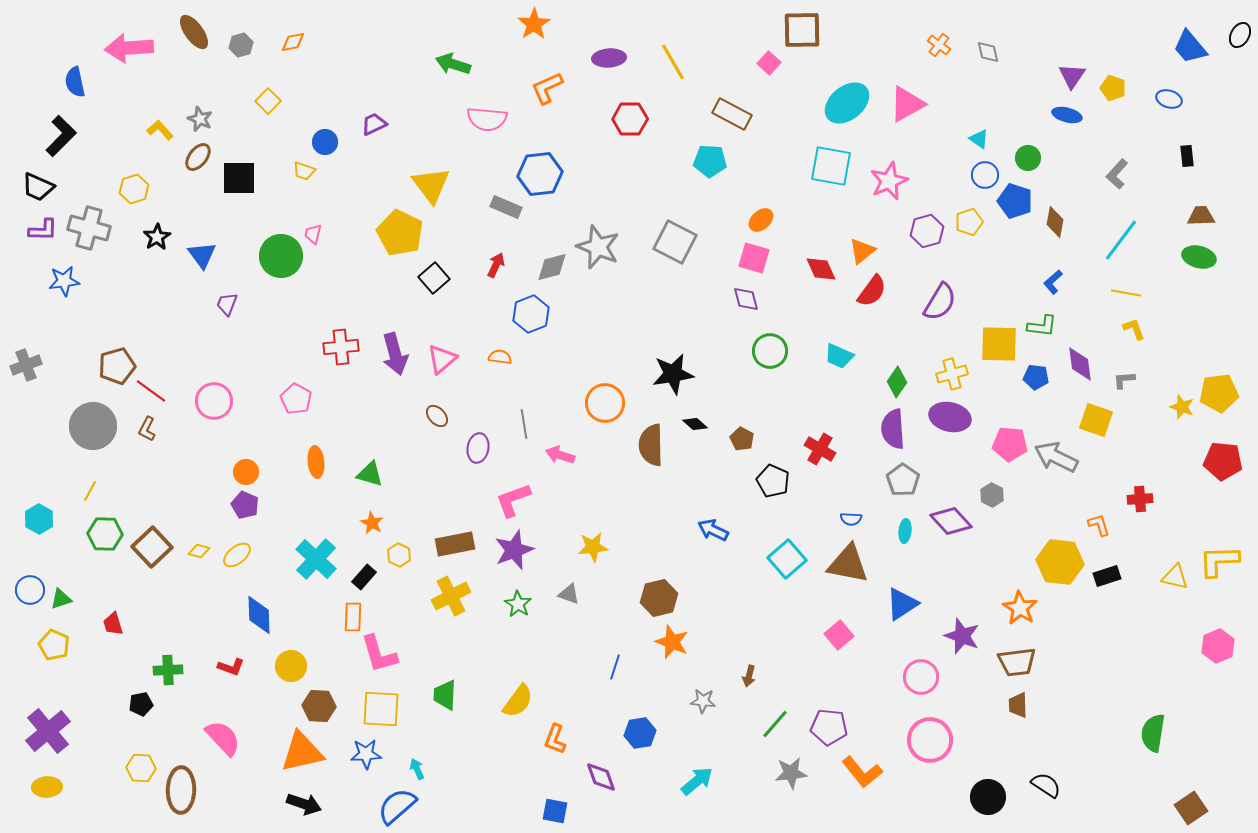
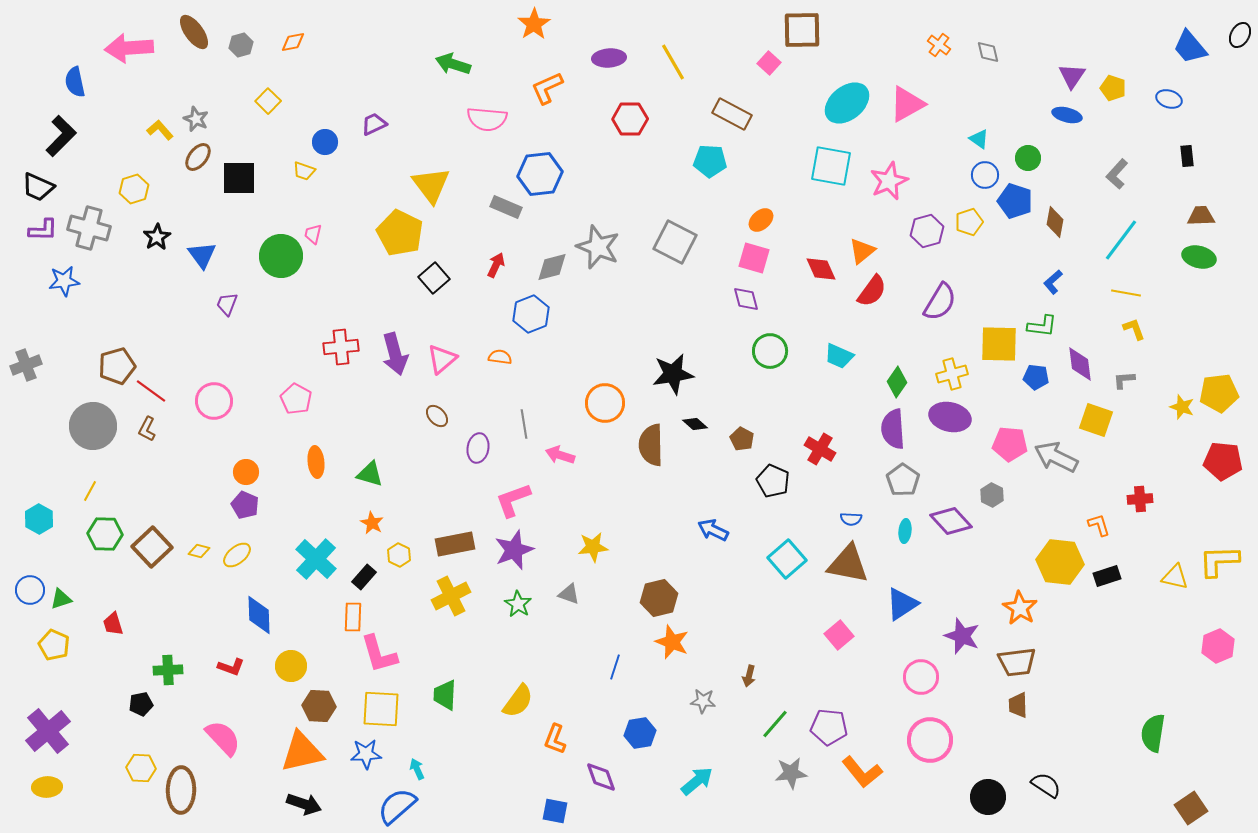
gray star at (200, 119): moved 4 px left
